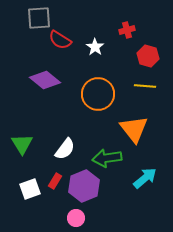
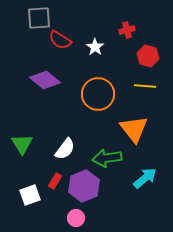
white square: moved 6 px down
